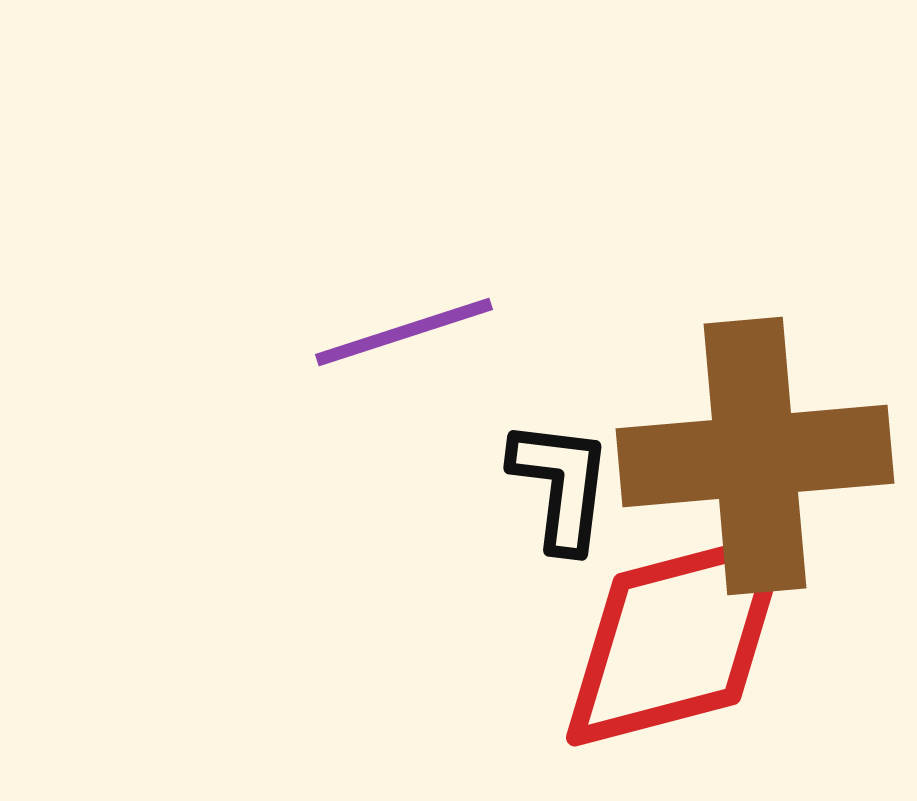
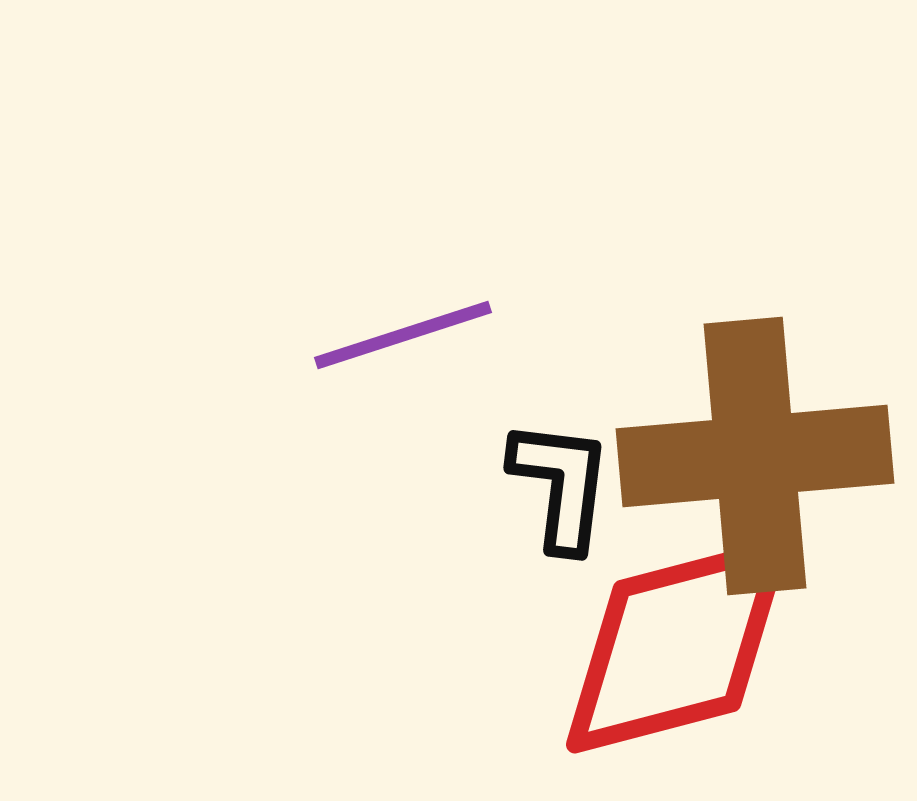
purple line: moved 1 px left, 3 px down
red diamond: moved 7 px down
